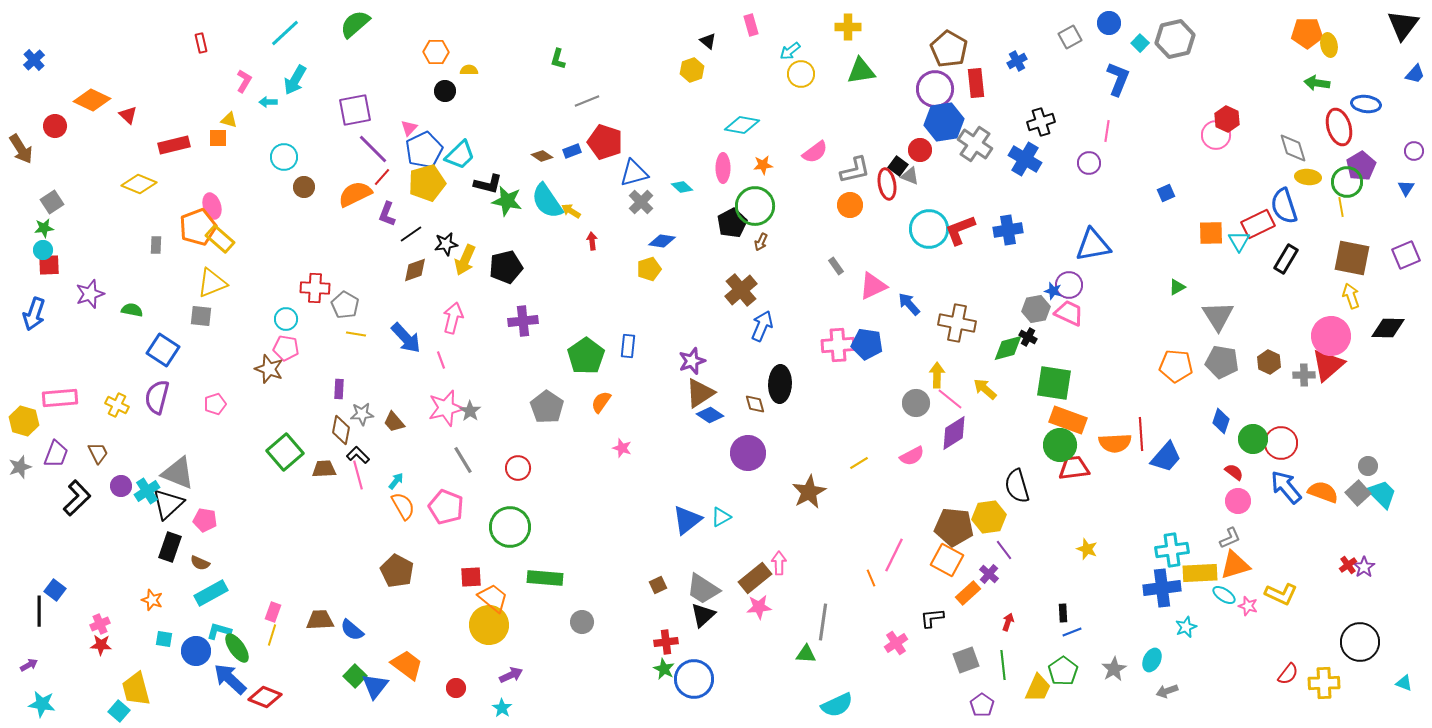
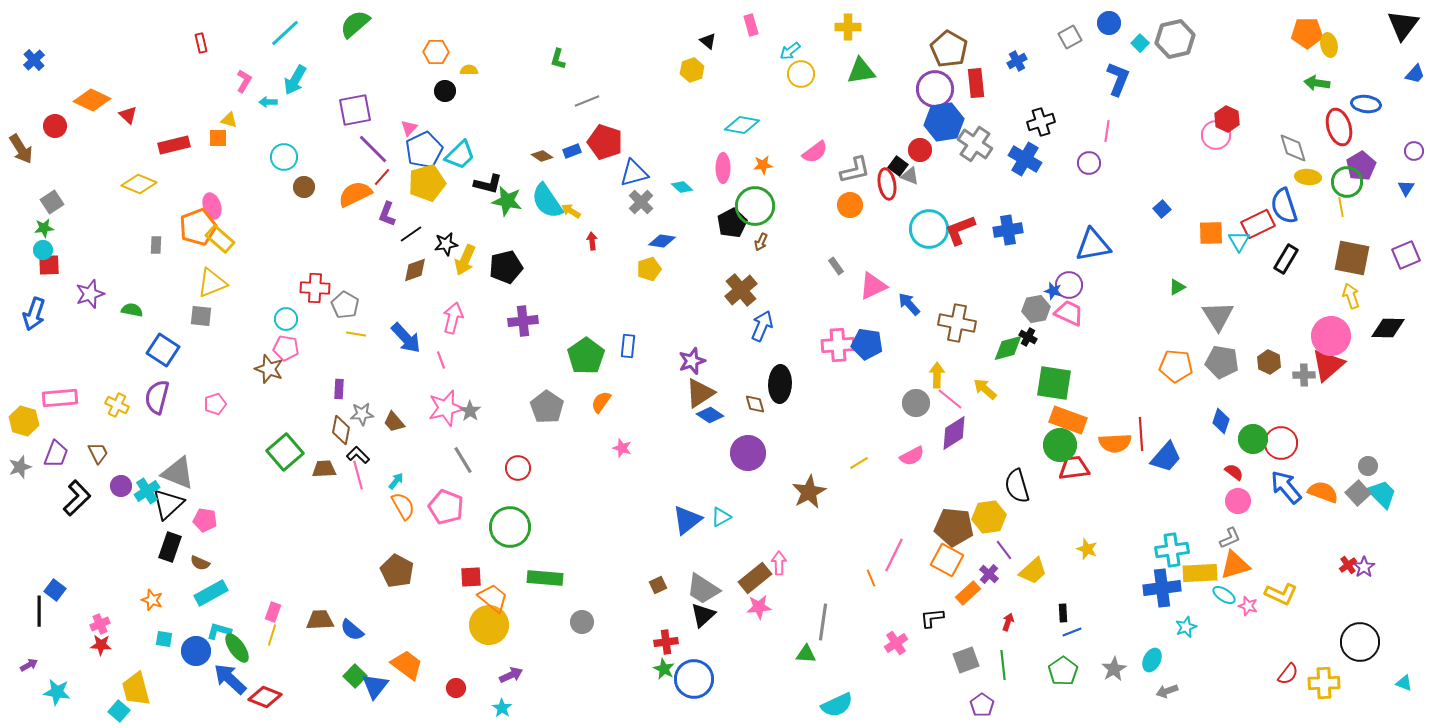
blue square at (1166, 193): moved 4 px left, 16 px down; rotated 18 degrees counterclockwise
yellow trapezoid at (1038, 688): moved 5 px left, 117 px up; rotated 24 degrees clockwise
cyan star at (42, 704): moved 15 px right, 12 px up
